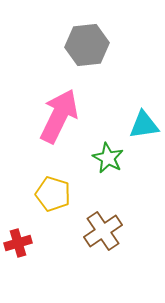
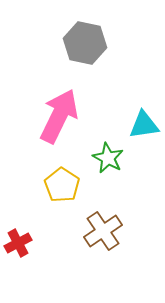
gray hexagon: moved 2 px left, 2 px up; rotated 18 degrees clockwise
yellow pentagon: moved 9 px right, 9 px up; rotated 16 degrees clockwise
red cross: rotated 12 degrees counterclockwise
